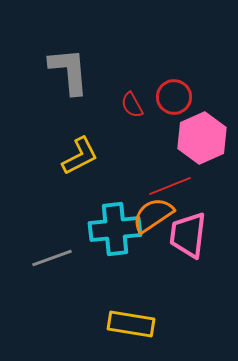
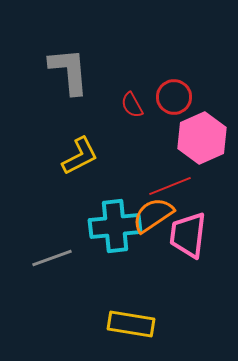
cyan cross: moved 3 px up
